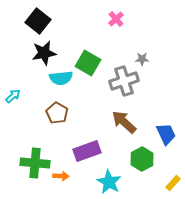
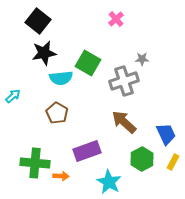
yellow rectangle: moved 21 px up; rotated 14 degrees counterclockwise
